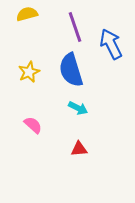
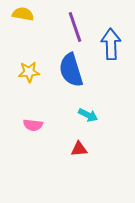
yellow semicircle: moved 4 px left; rotated 25 degrees clockwise
blue arrow: rotated 24 degrees clockwise
yellow star: rotated 20 degrees clockwise
cyan arrow: moved 10 px right, 7 px down
pink semicircle: rotated 144 degrees clockwise
